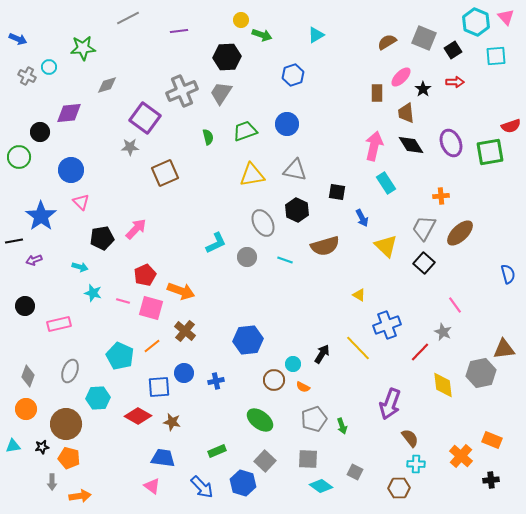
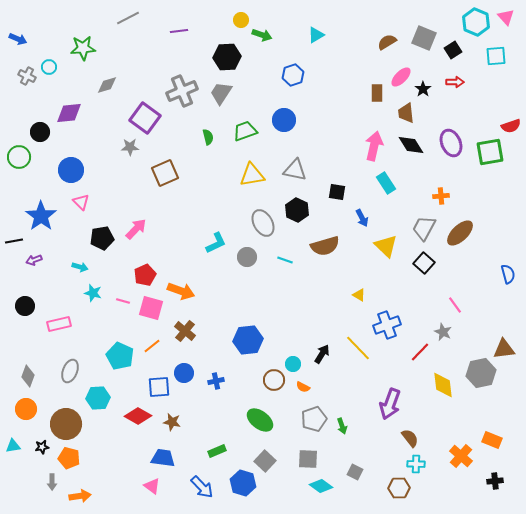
blue circle at (287, 124): moved 3 px left, 4 px up
black cross at (491, 480): moved 4 px right, 1 px down
